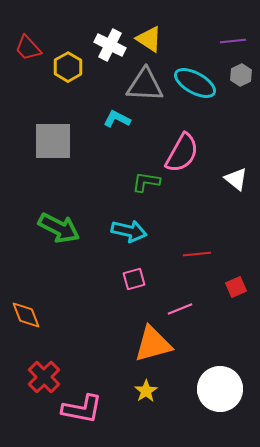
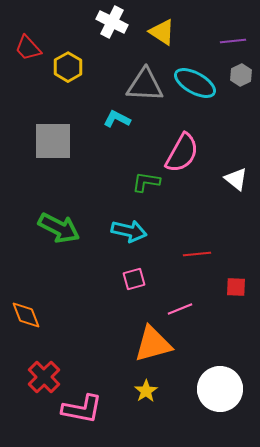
yellow triangle: moved 13 px right, 7 px up
white cross: moved 2 px right, 23 px up
red square: rotated 25 degrees clockwise
